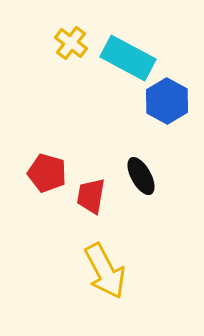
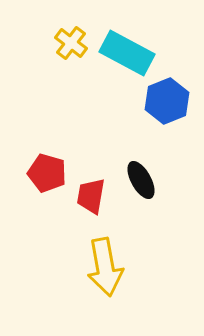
cyan rectangle: moved 1 px left, 5 px up
blue hexagon: rotated 9 degrees clockwise
black ellipse: moved 4 px down
yellow arrow: moved 4 px up; rotated 18 degrees clockwise
